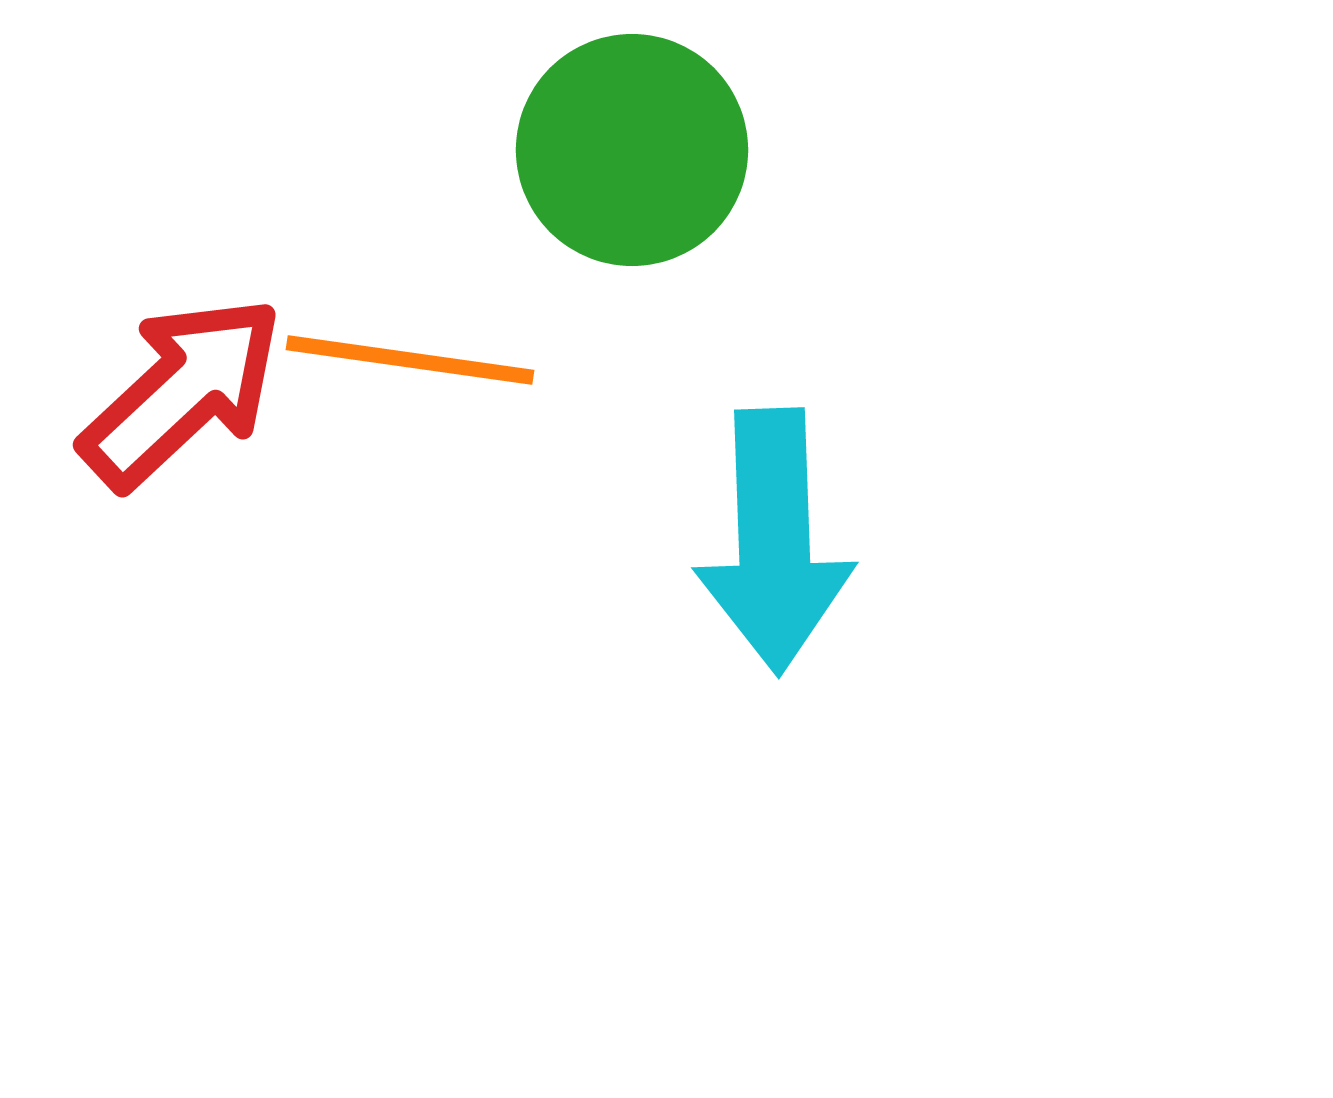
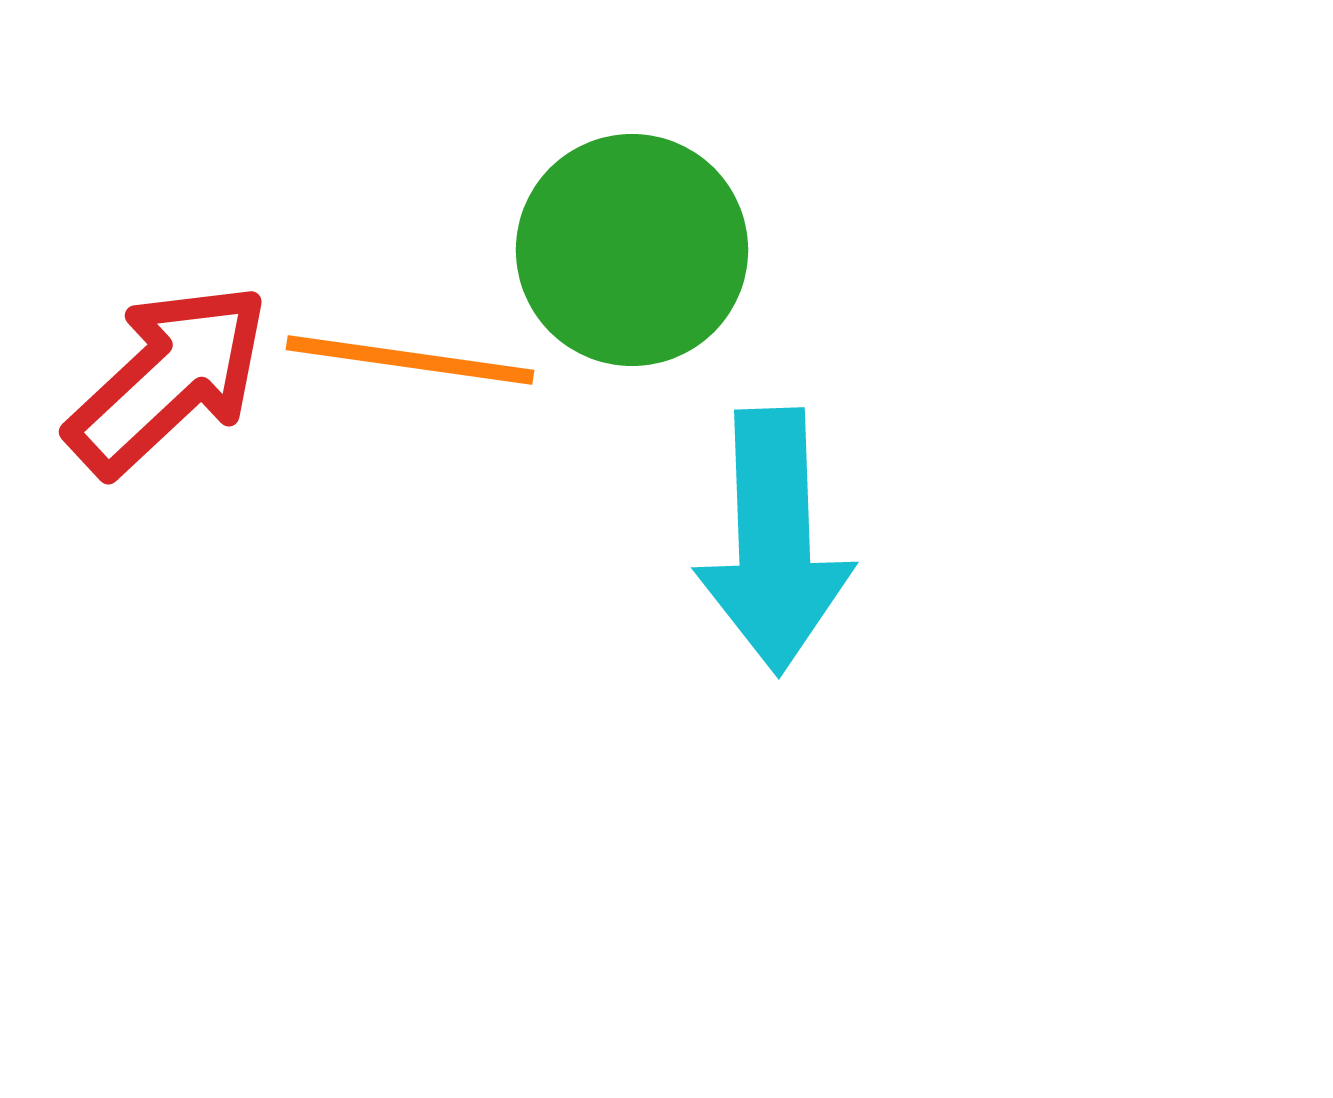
green circle: moved 100 px down
red arrow: moved 14 px left, 13 px up
